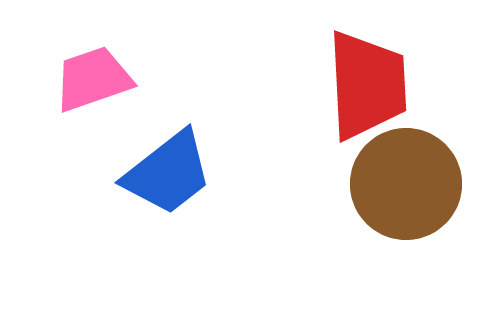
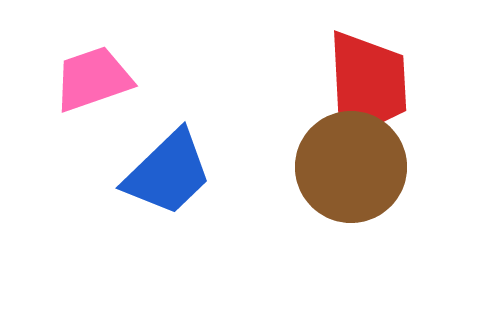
blue trapezoid: rotated 6 degrees counterclockwise
brown circle: moved 55 px left, 17 px up
